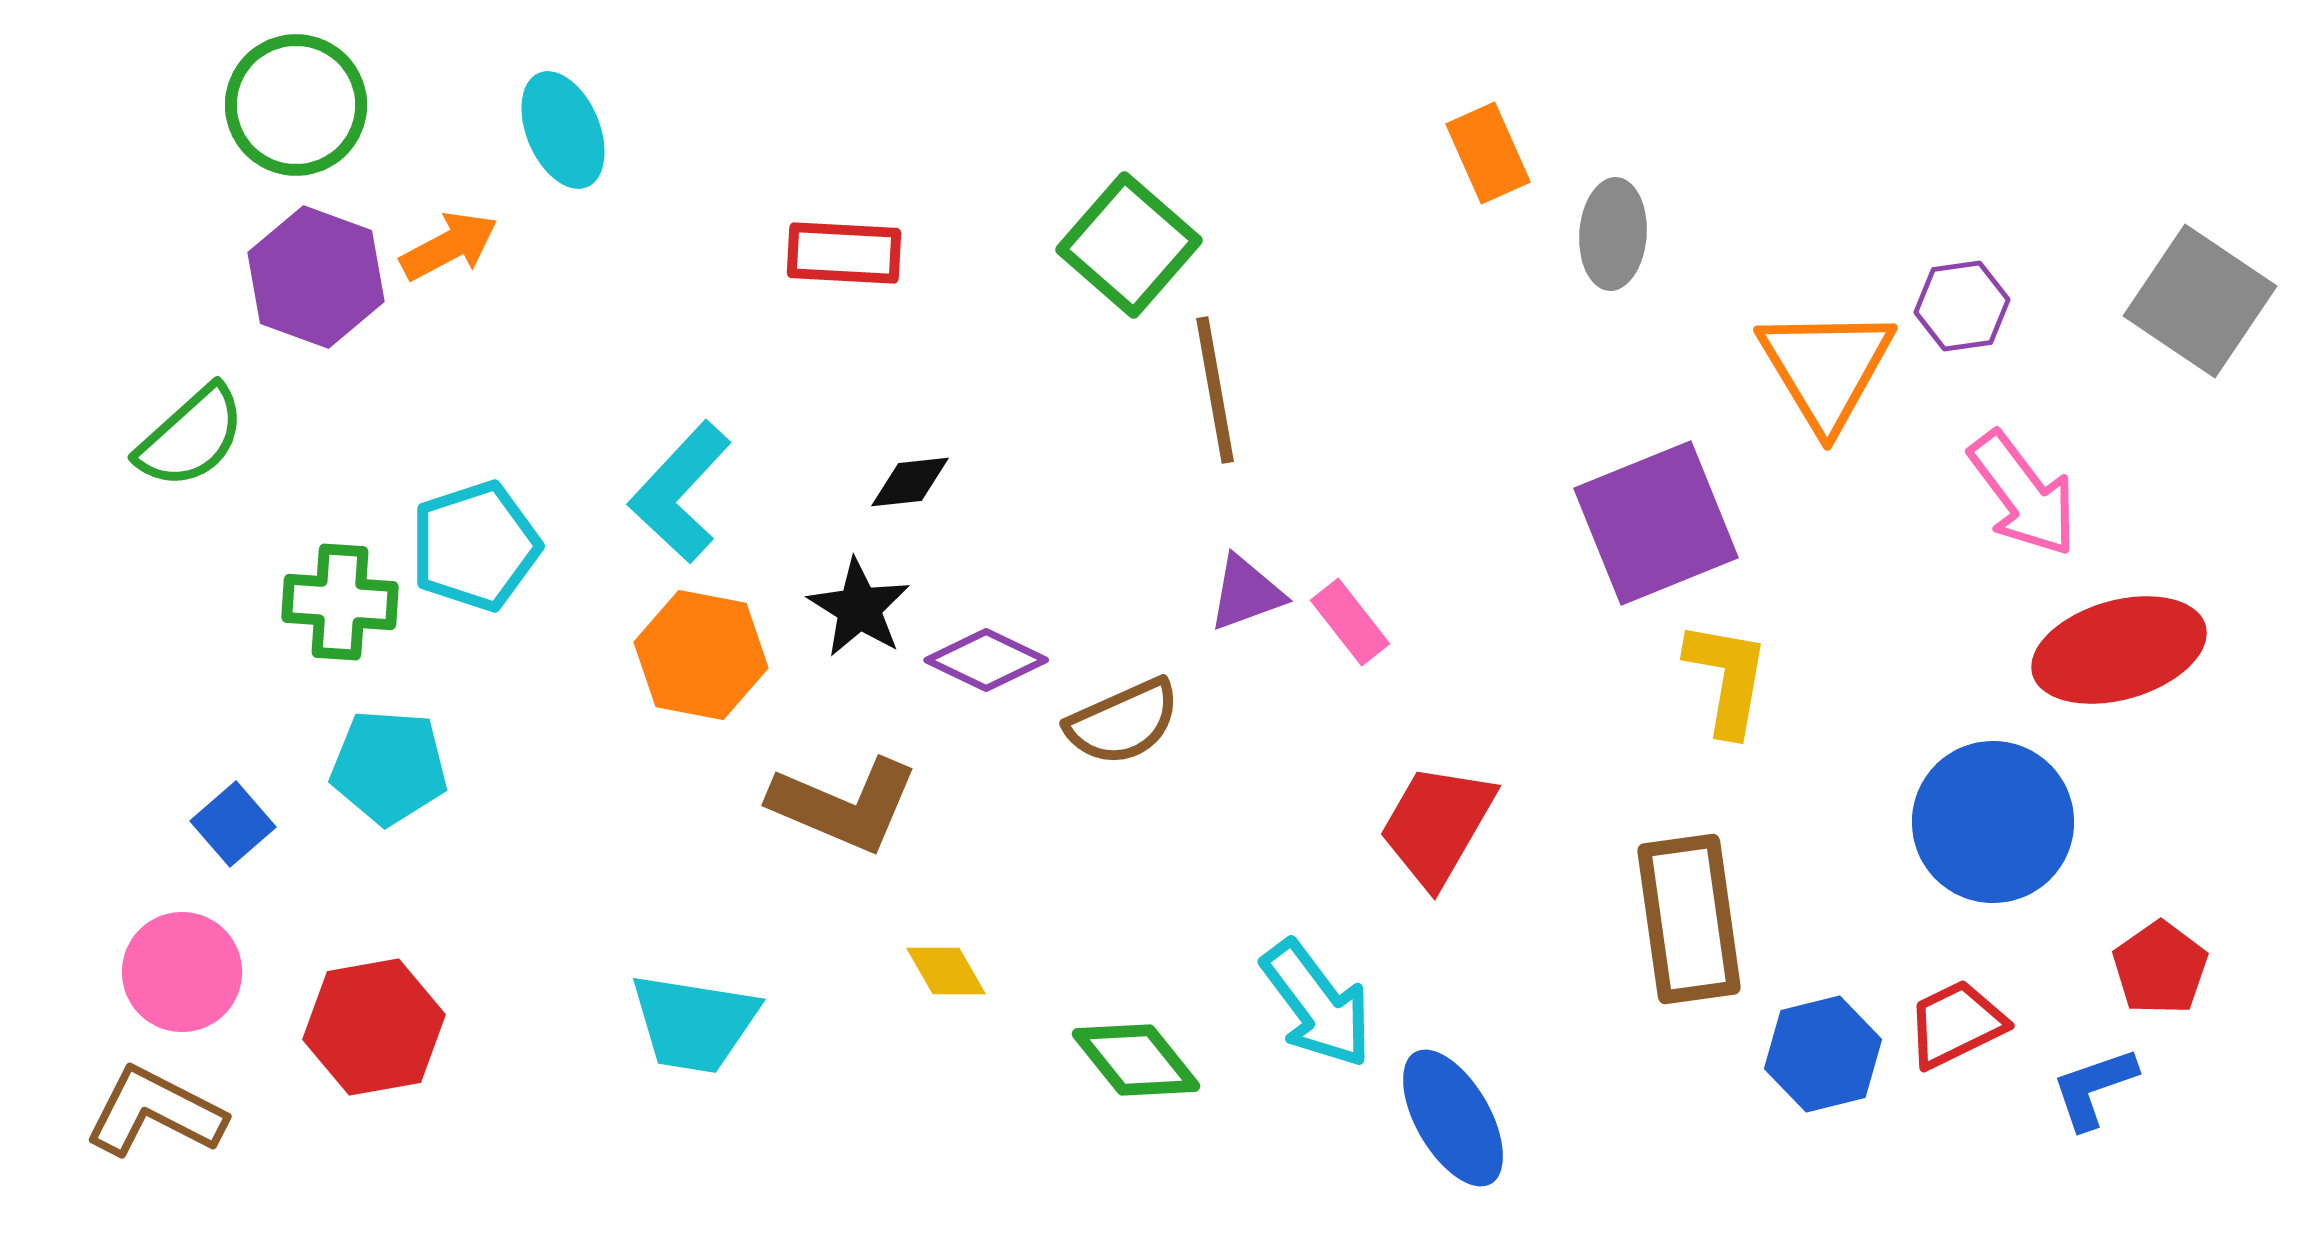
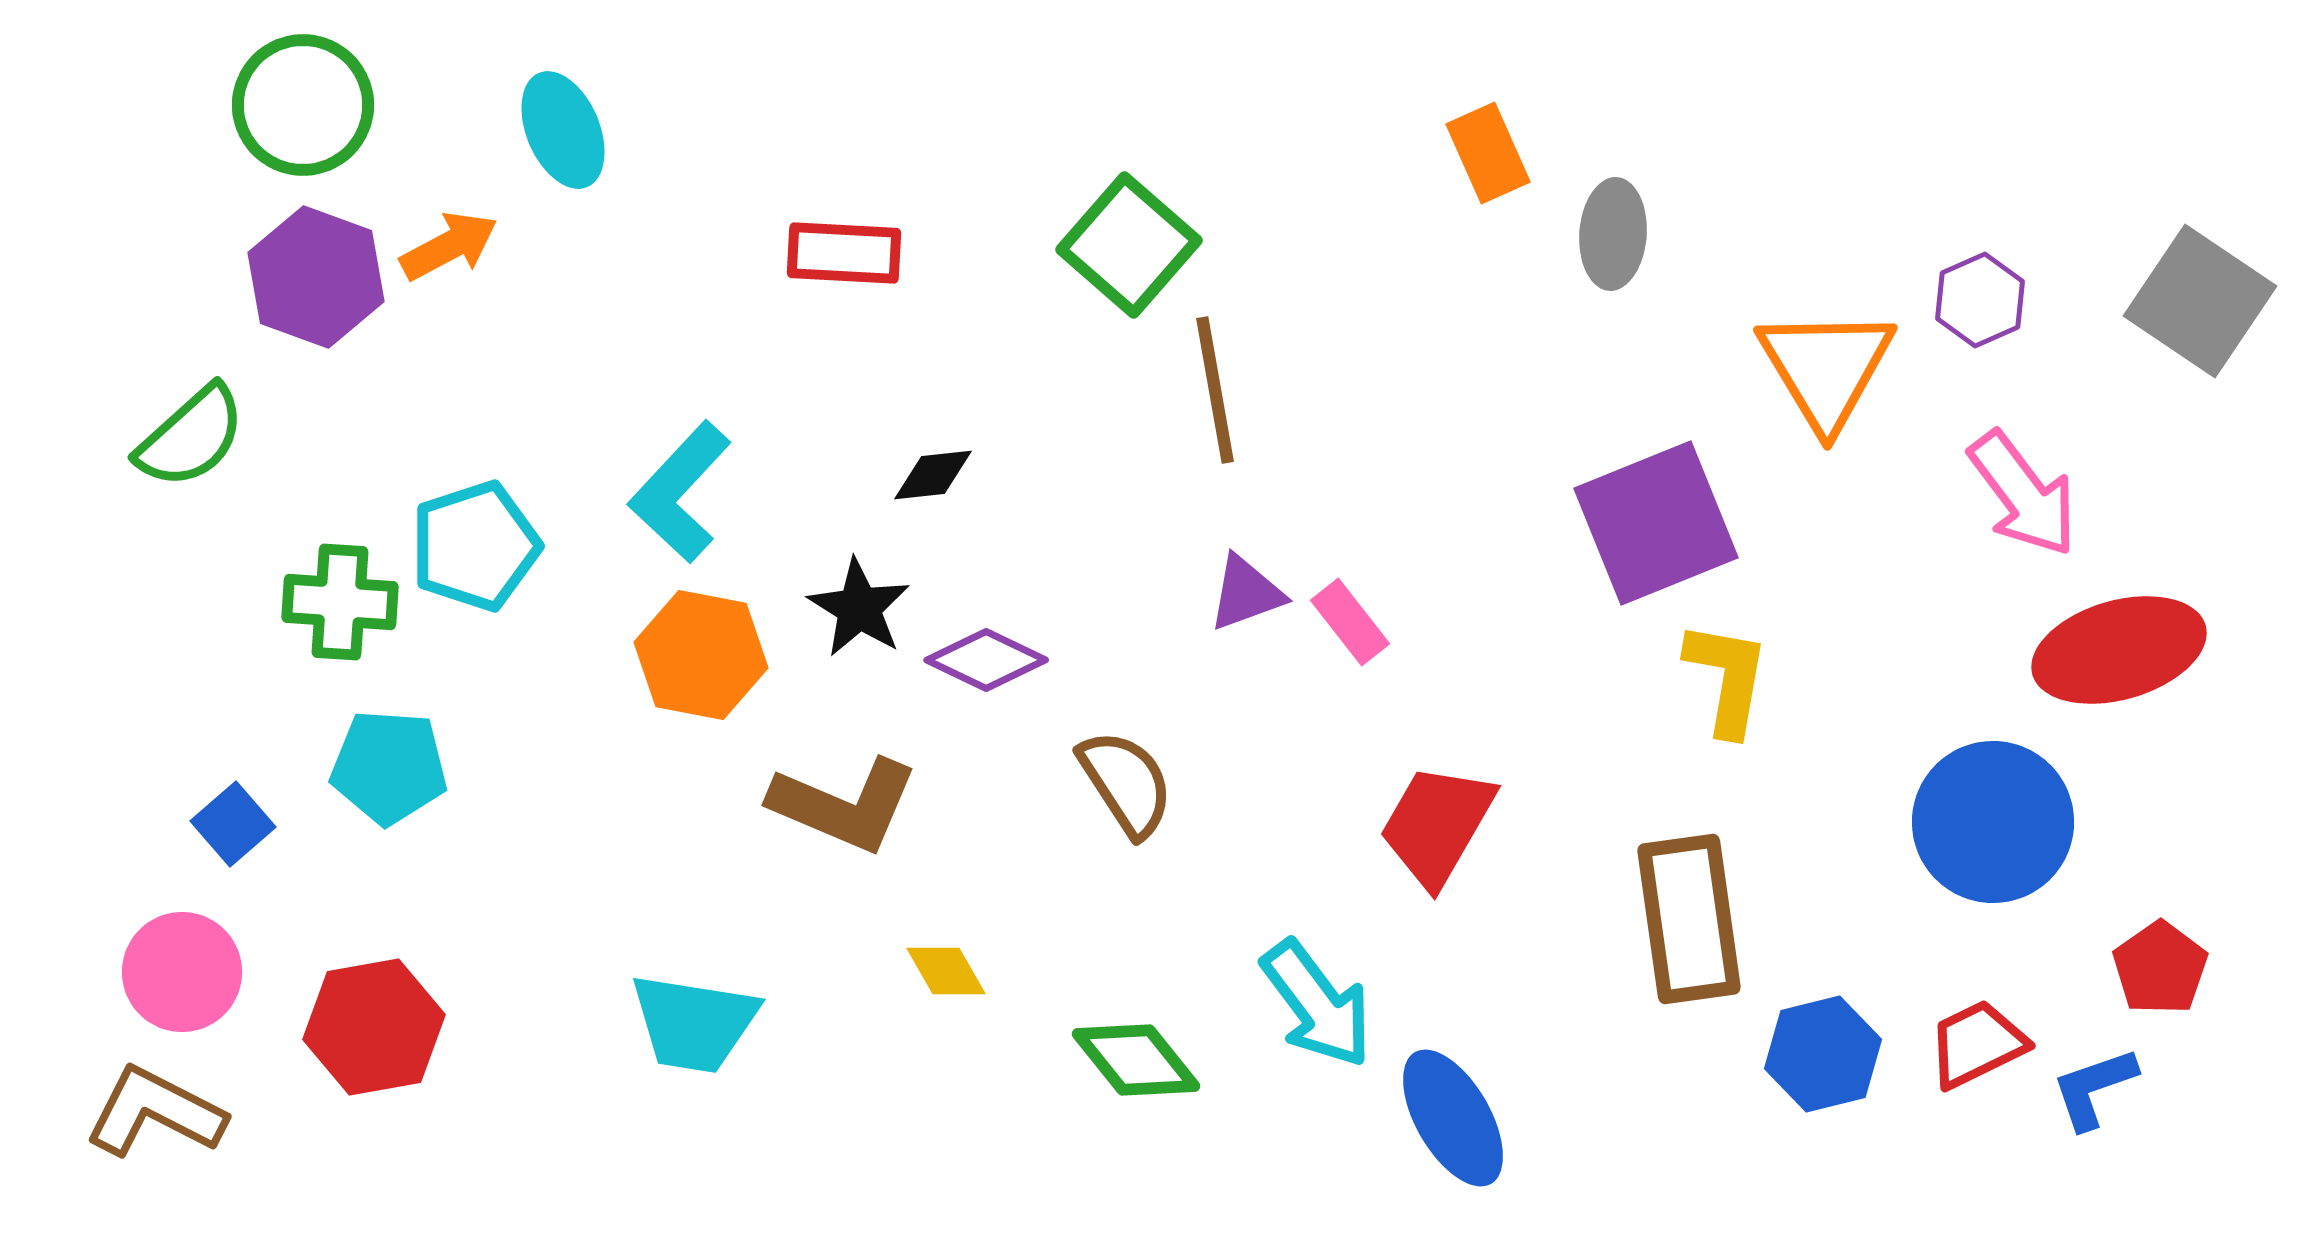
green circle at (296, 105): moved 7 px right
purple hexagon at (1962, 306): moved 18 px right, 6 px up; rotated 16 degrees counterclockwise
black diamond at (910, 482): moved 23 px right, 7 px up
brown semicircle at (1123, 722): moved 3 px right, 61 px down; rotated 99 degrees counterclockwise
red trapezoid at (1956, 1024): moved 21 px right, 20 px down
